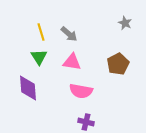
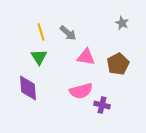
gray star: moved 3 px left
gray arrow: moved 1 px left, 1 px up
pink triangle: moved 14 px right, 5 px up
pink semicircle: rotated 25 degrees counterclockwise
purple cross: moved 16 px right, 17 px up
